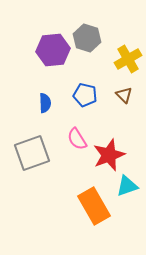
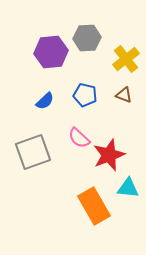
gray hexagon: rotated 20 degrees counterclockwise
purple hexagon: moved 2 px left, 2 px down
yellow cross: moved 2 px left; rotated 8 degrees counterclockwise
brown triangle: rotated 24 degrees counterclockwise
blue semicircle: moved 2 px up; rotated 48 degrees clockwise
pink semicircle: moved 2 px right, 1 px up; rotated 15 degrees counterclockwise
gray square: moved 1 px right, 1 px up
cyan triangle: moved 1 px right, 2 px down; rotated 25 degrees clockwise
